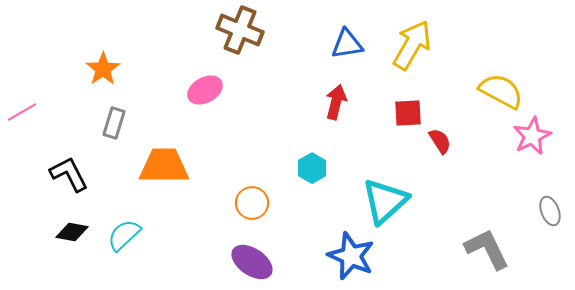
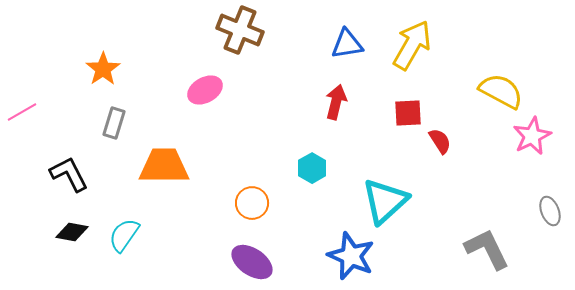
cyan semicircle: rotated 12 degrees counterclockwise
